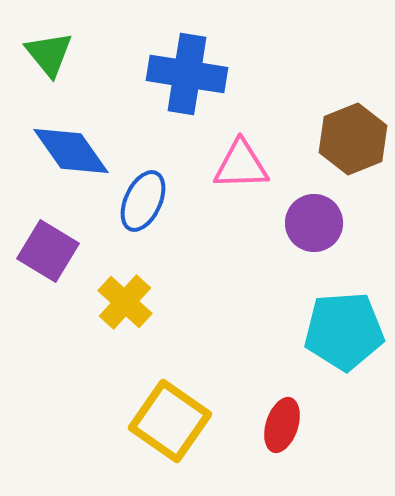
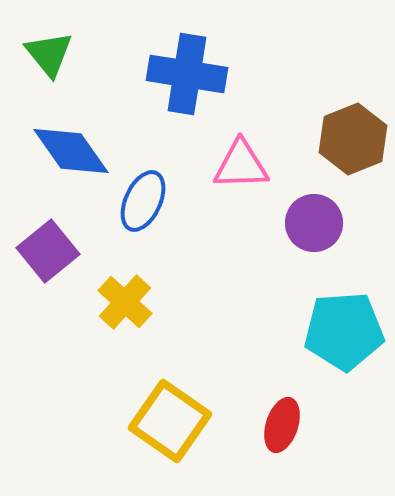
purple square: rotated 20 degrees clockwise
